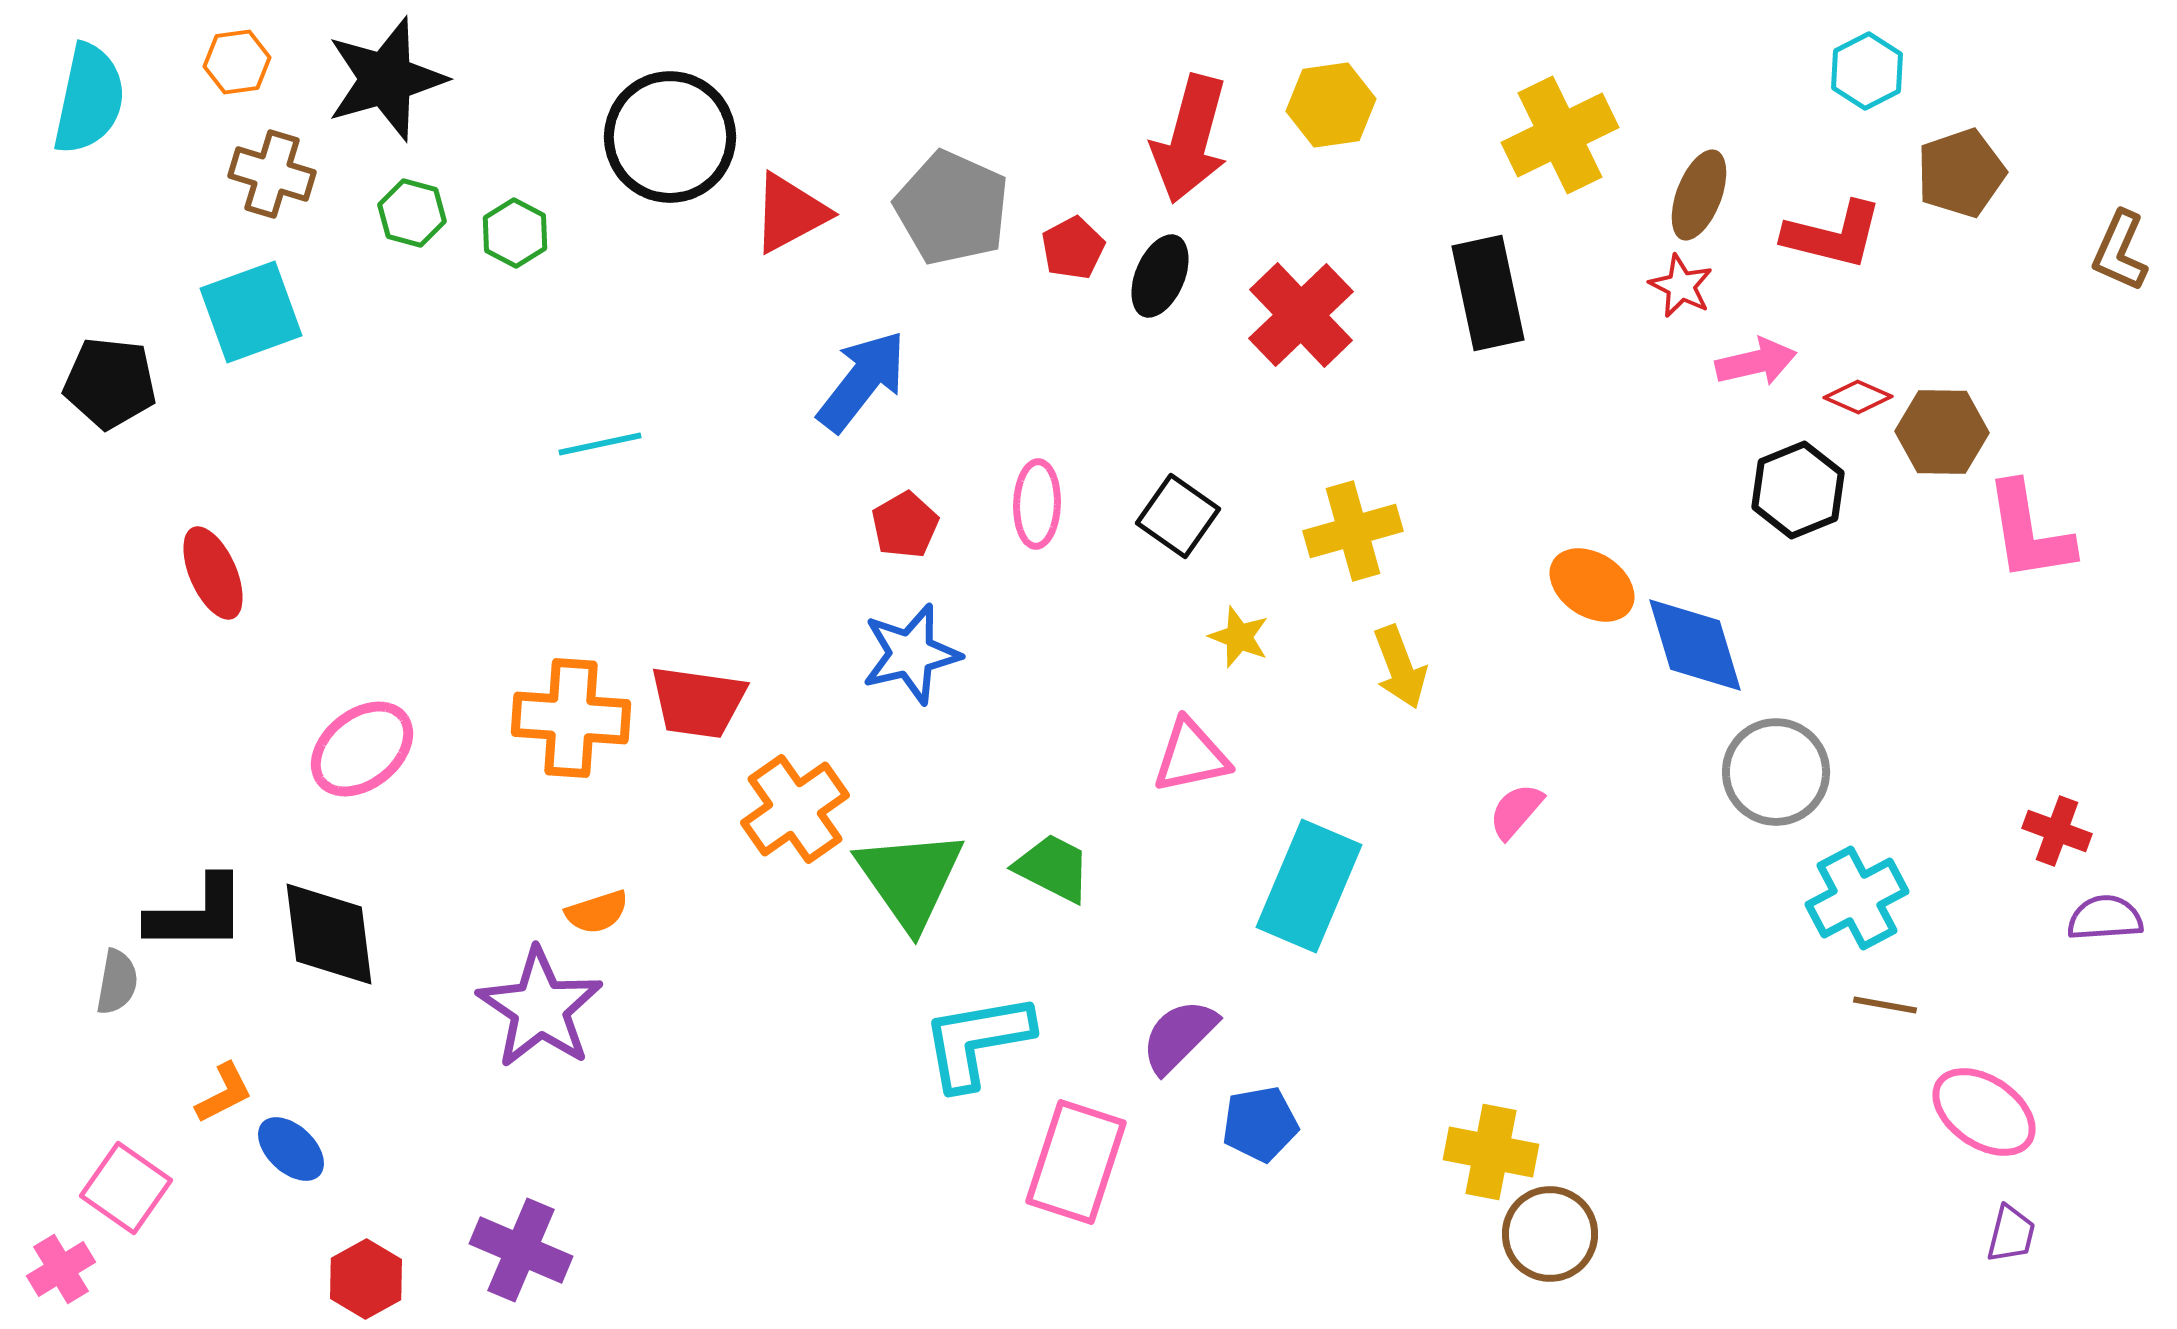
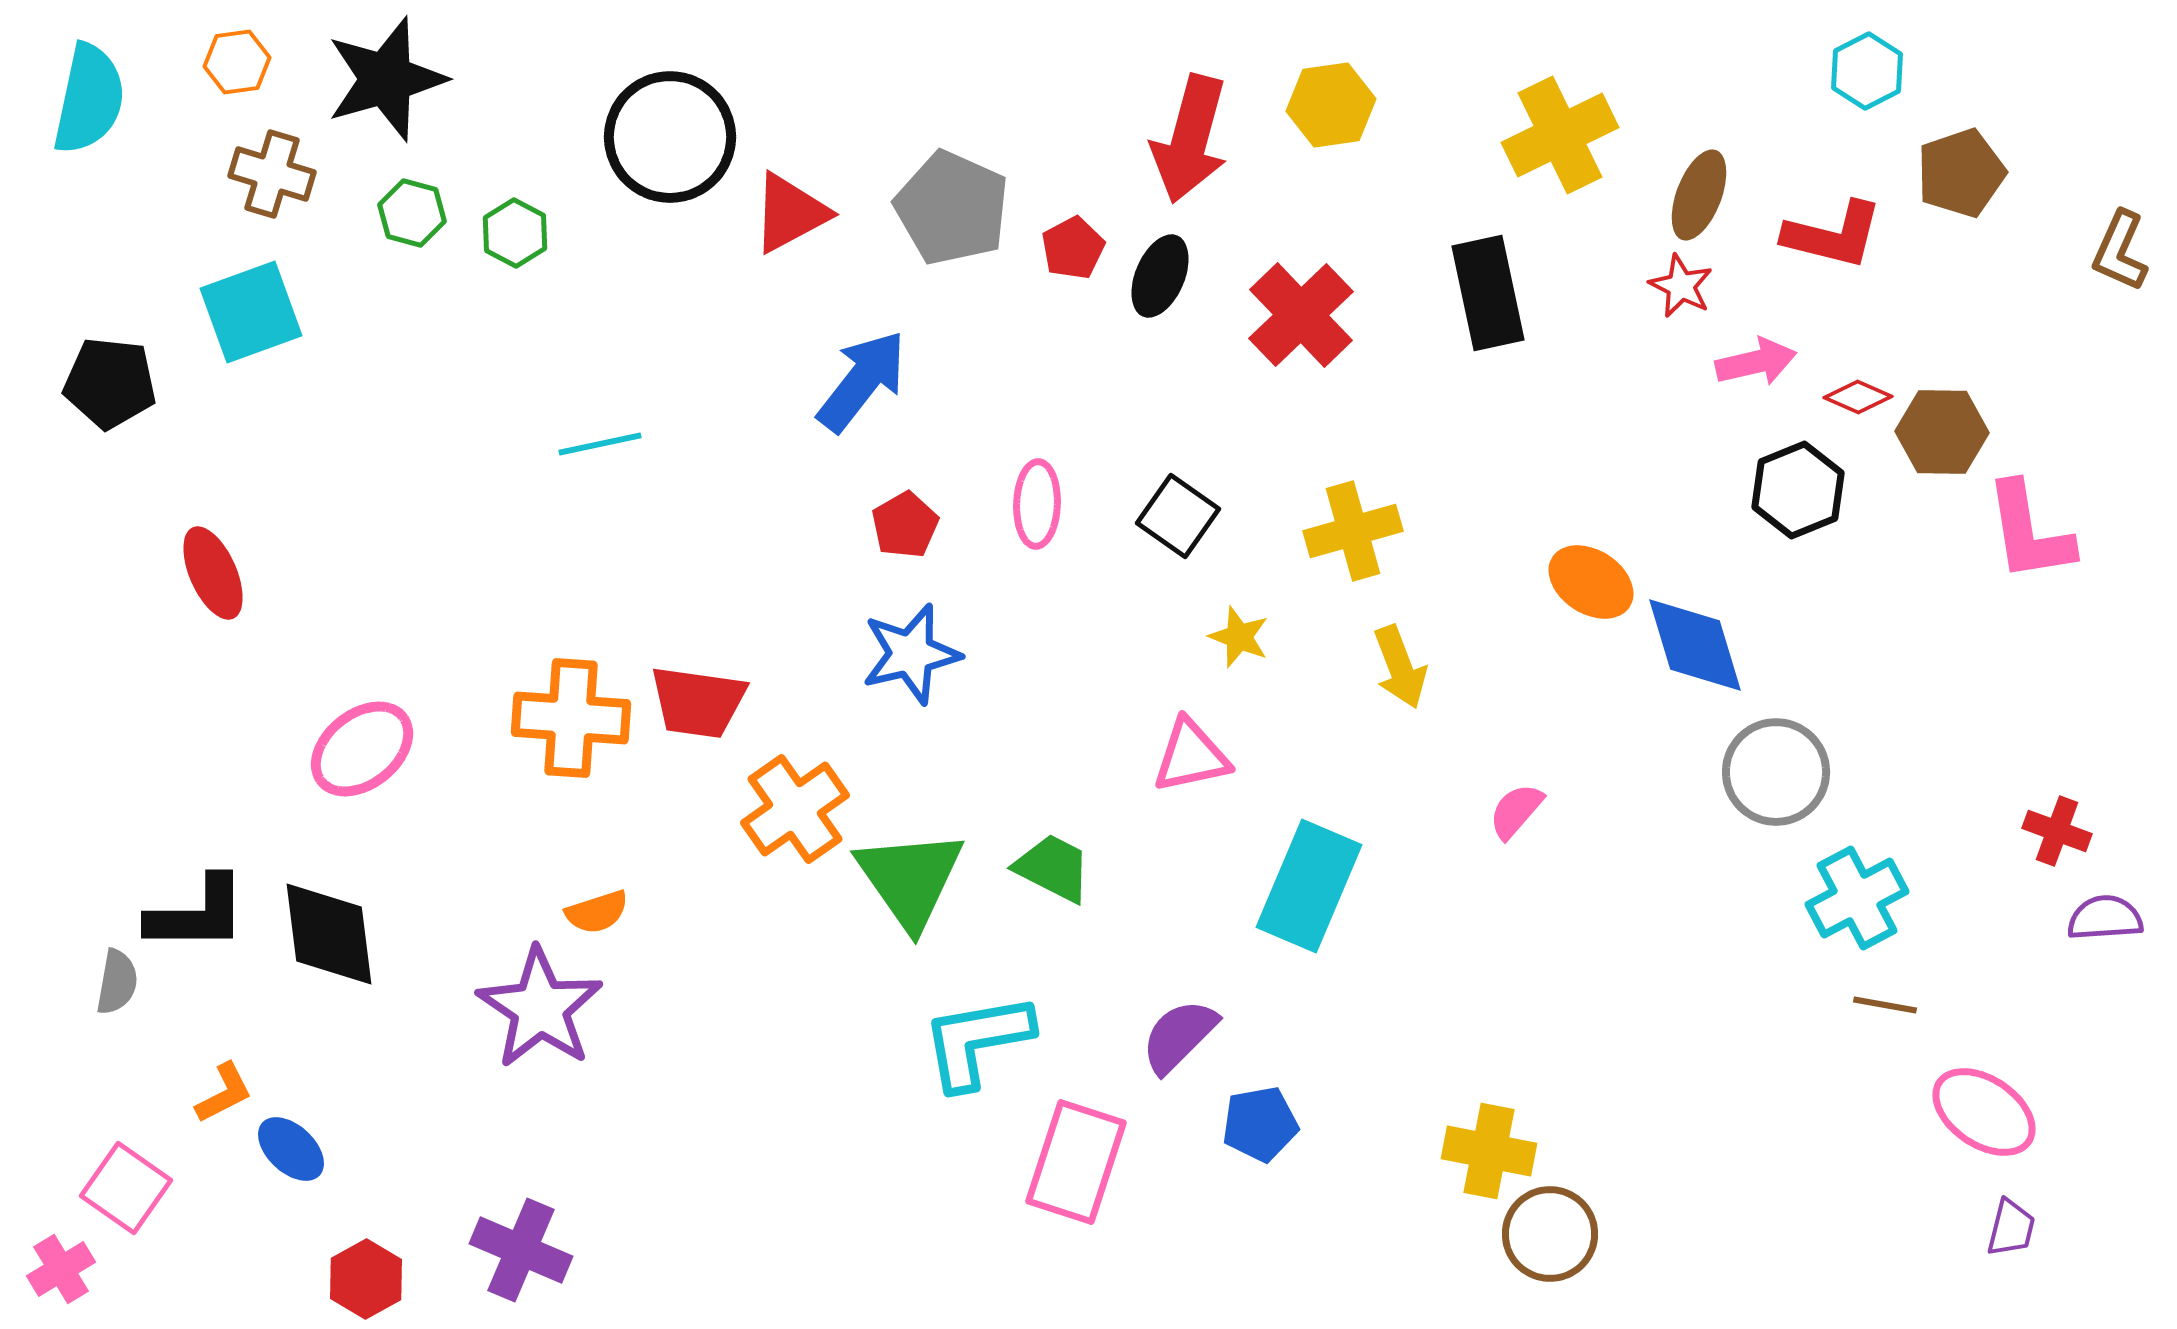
orange ellipse at (1592, 585): moved 1 px left, 3 px up
yellow cross at (1491, 1152): moved 2 px left, 1 px up
purple trapezoid at (2011, 1234): moved 6 px up
